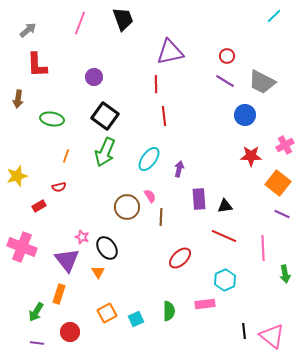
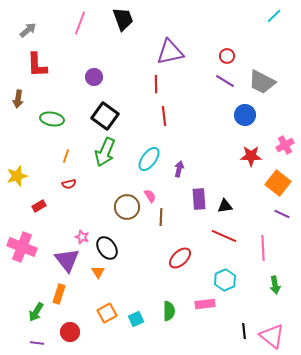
red semicircle at (59, 187): moved 10 px right, 3 px up
green arrow at (285, 274): moved 10 px left, 11 px down
